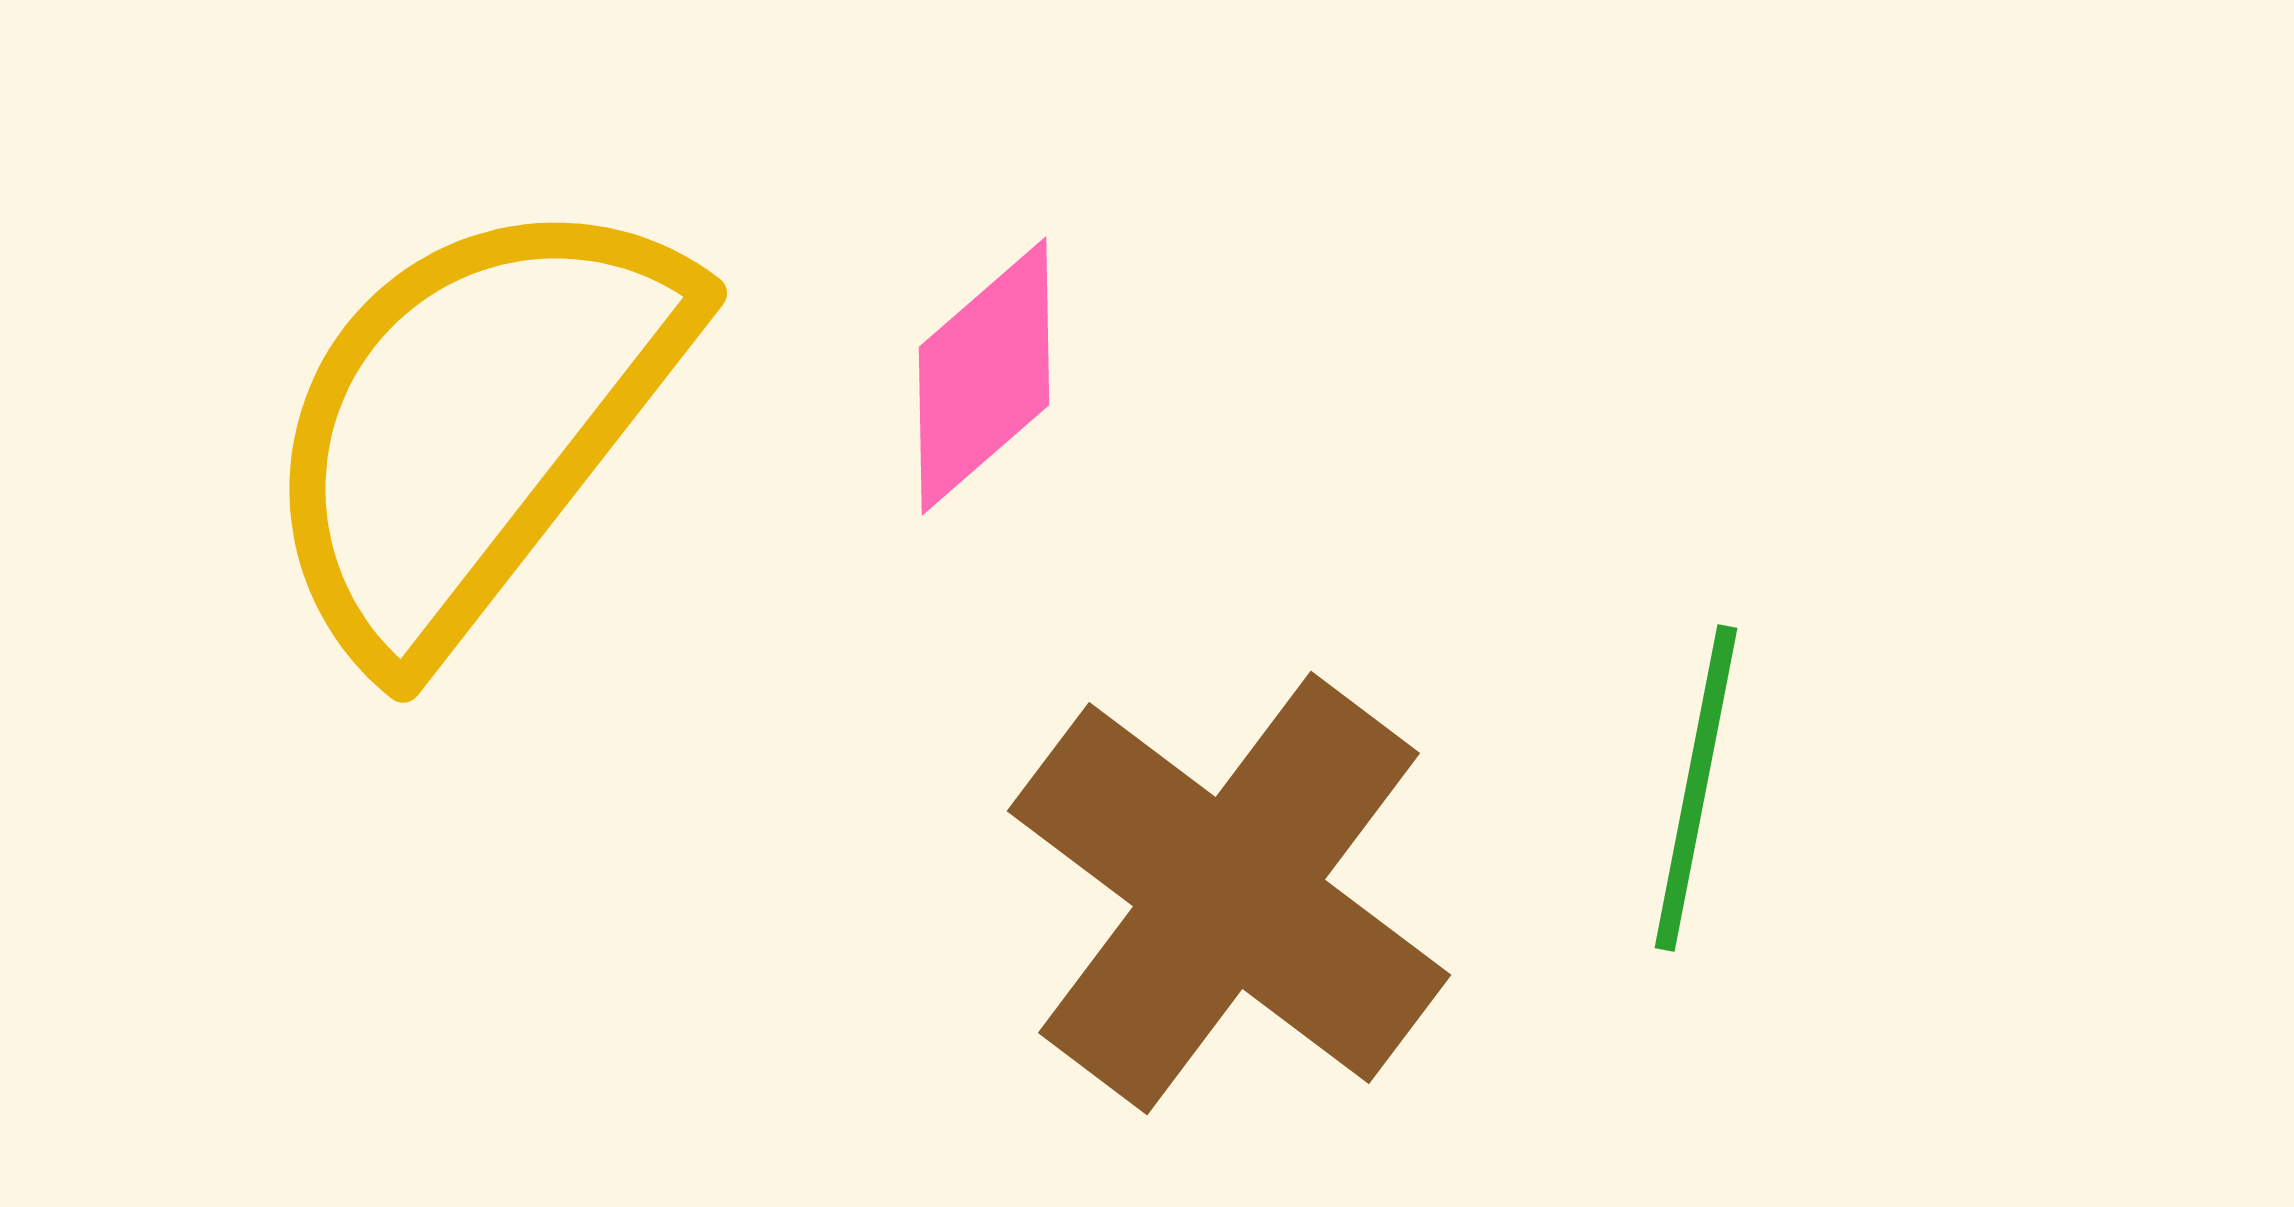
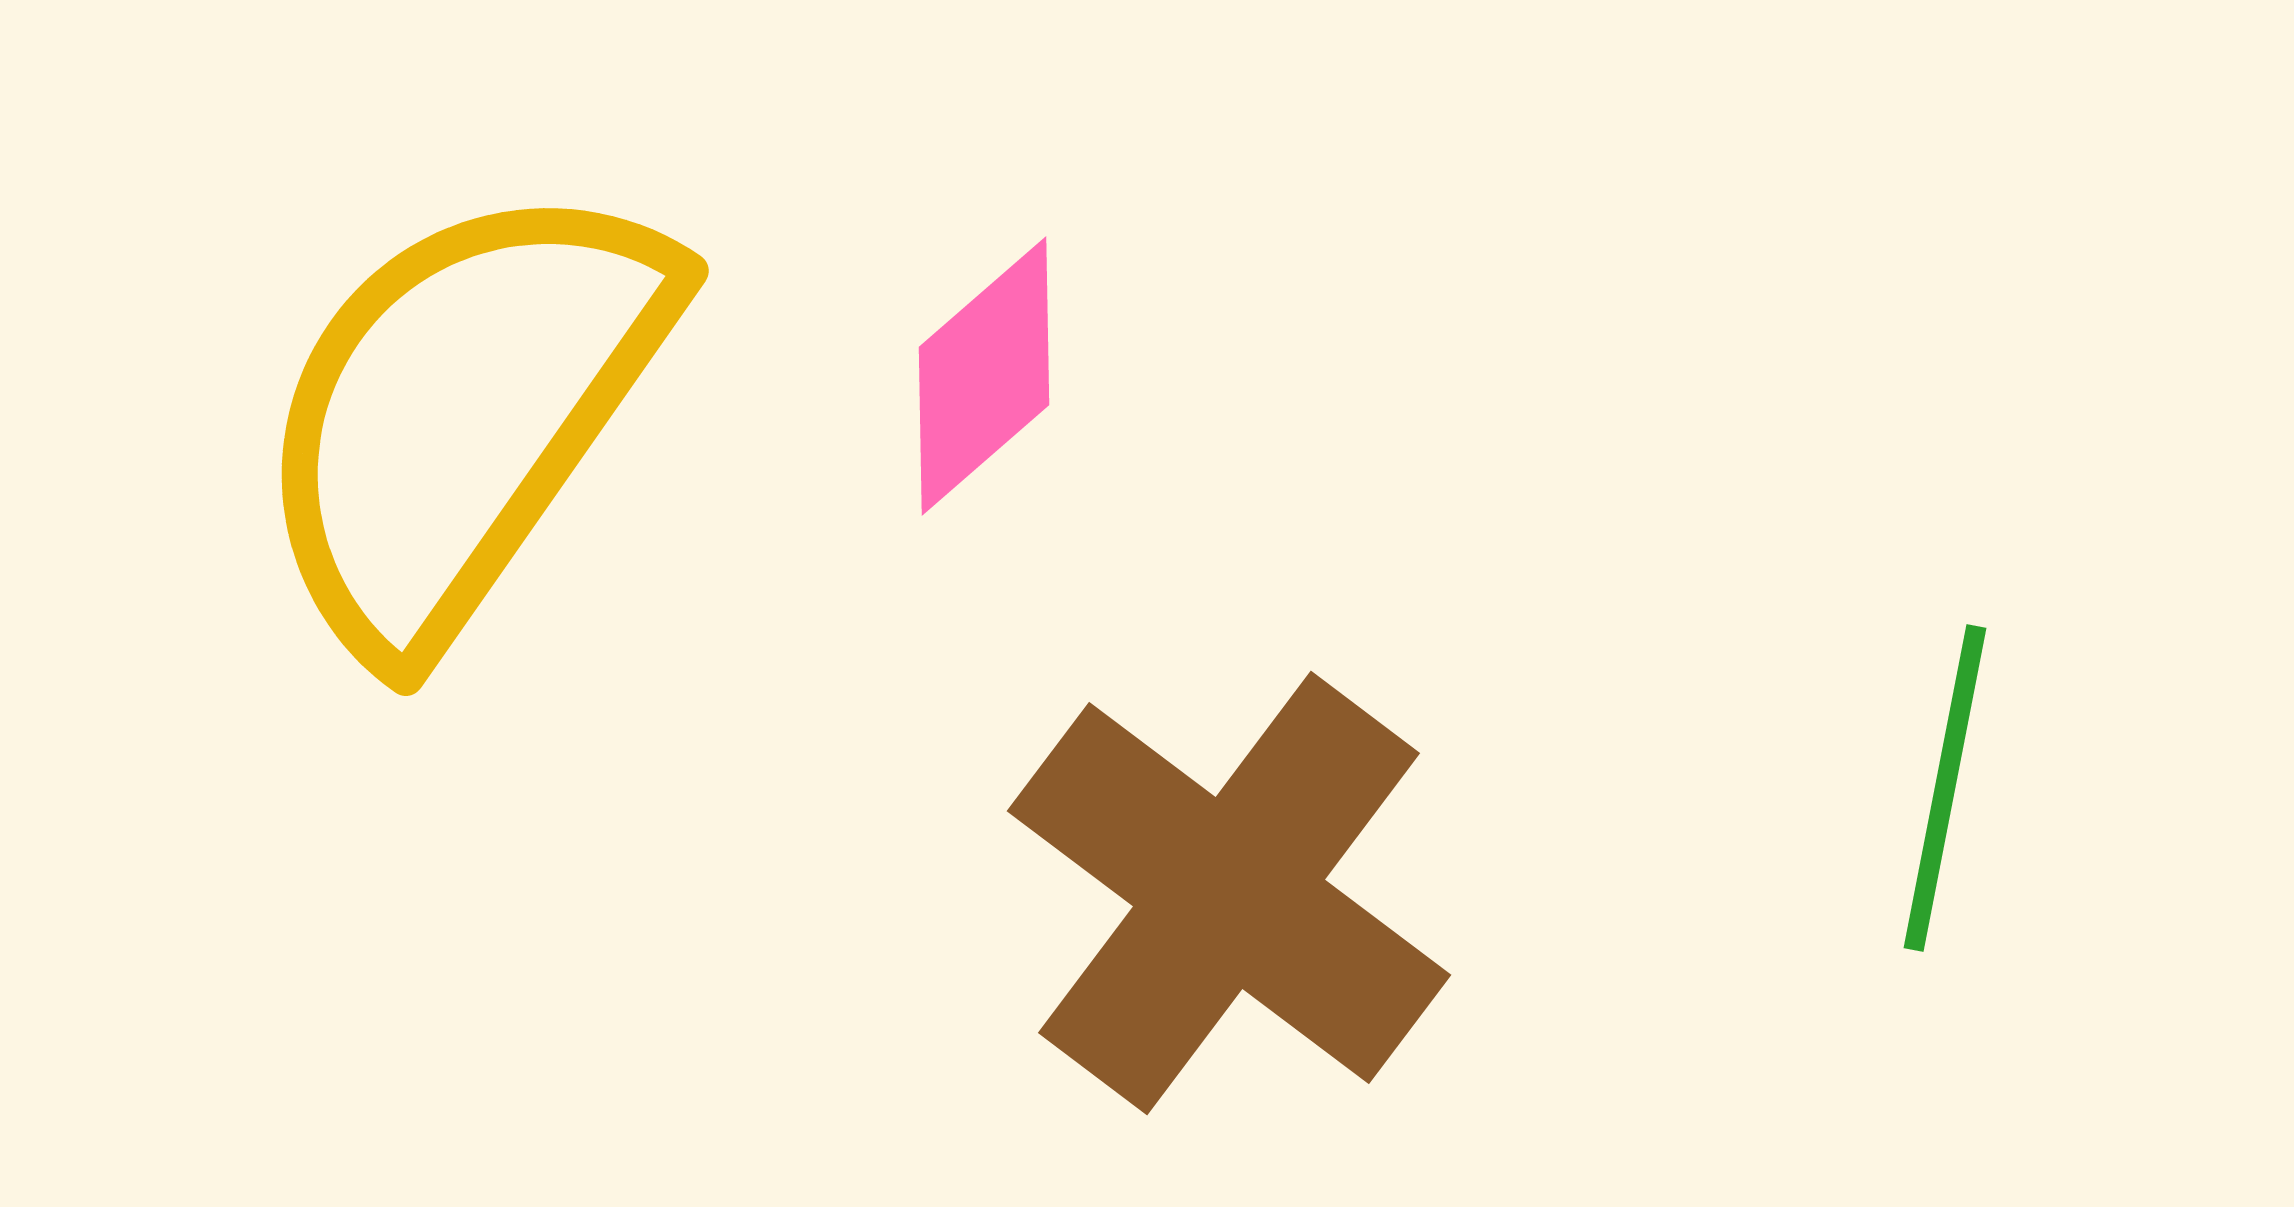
yellow semicircle: moved 11 px left, 10 px up; rotated 3 degrees counterclockwise
green line: moved 249 px right
